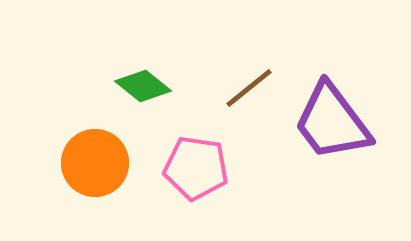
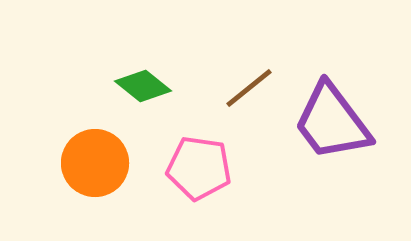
pink pentagon: moved 3 px right
